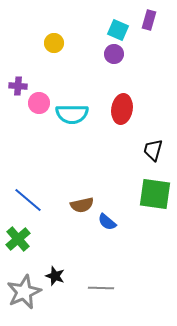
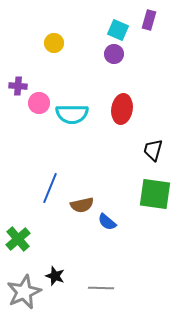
blue line: moved 22 px right, 12 px up; rotated 72 degrees clockwise
